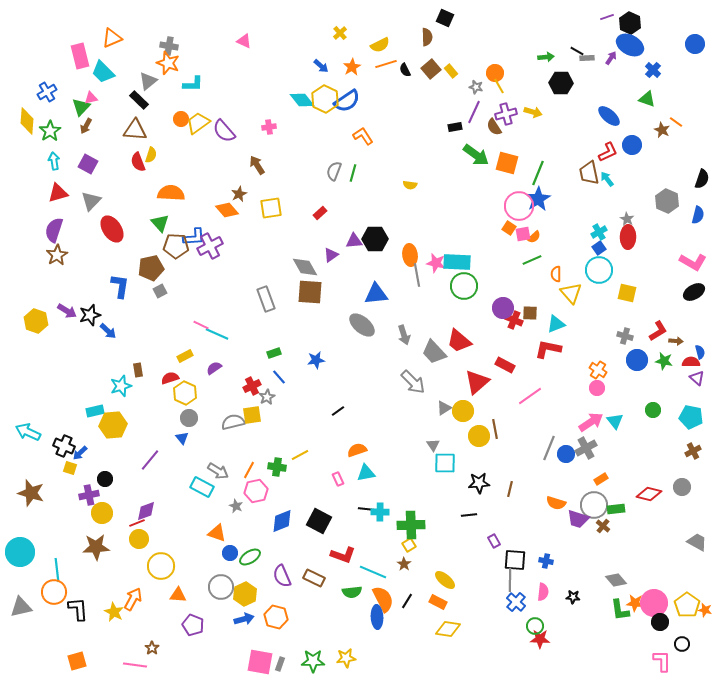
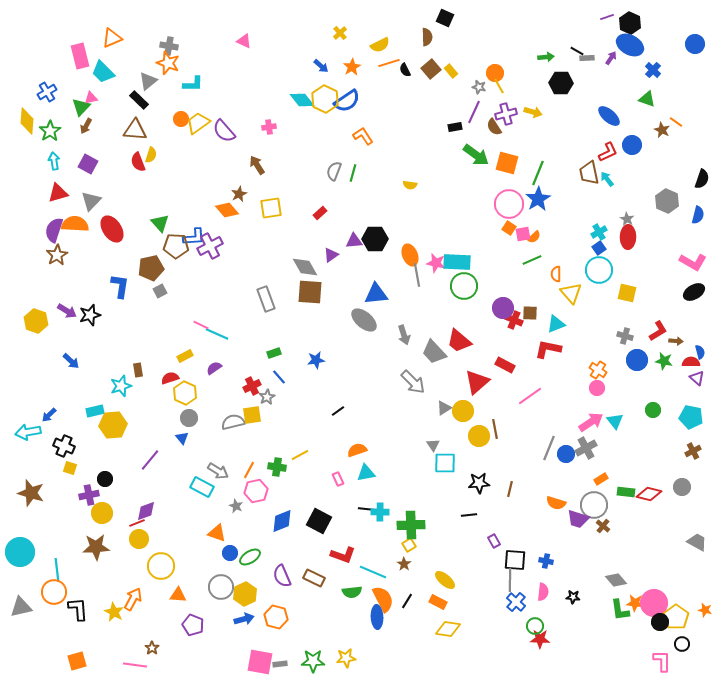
orange line at (386, 64): moved 3 px right, 1 px up
gray star at (476, 87): moved 3 px right
orange semicircle at (171, 193): moved 96 px left, 31 px down
pink circle at (519, 206): moved 10 px left, 2 px up
orange ellipse at (410, 255): rotated 15 degrees counterclockwise
gray ellipse at (362, 325): moved 2 px right, 5 px up
blue arrow at (108, 331): moved 37 px left, 30 px down
cyan arrow at (28, 432): rotated 35 degrees counterclockwise
blue arrow at (80, 453): moved 31 px left, 38 px up
green rectangle at (616, 509): moved 10 px right, 17 px up; rotated 12 degrees clockwise
yellow pentagon at (687, 605): moved 11 px left, 12 px down
gray rectangle at (280, 664): rotated 64 degrees clockwise
